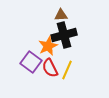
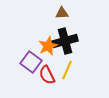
brown triangle: moved 1 px right, 2 px up
black cross: moved 1 px right, 6 px down
red semicircle: moved 3 px left, 7 px down
